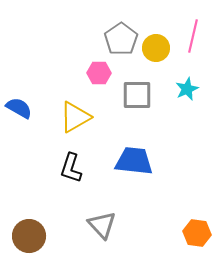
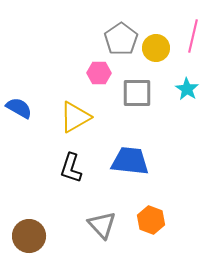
cyan star: rotated 15 degrees counterclockwise
gray square: moved 2 px up
blue trapezoid: moved 4 px left
orange hexagon: moved 46 px left, 13 px up; rotated 12 degrees clockwise
